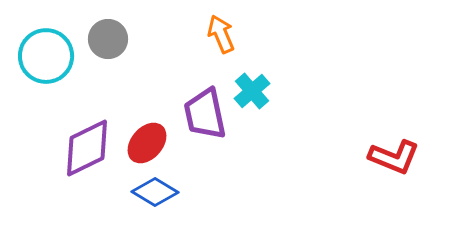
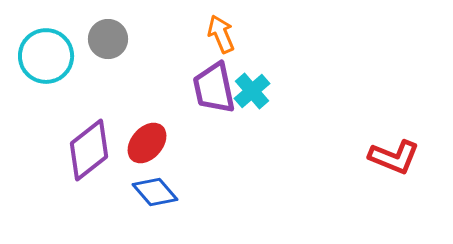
purple trapezoid: moved 9 px right, 26 px up
purple diamond: moved 2 px right, 2 px down; rotated 12 degrees counterclockwise
blue diamond: rotated 18 degrees clockwise
